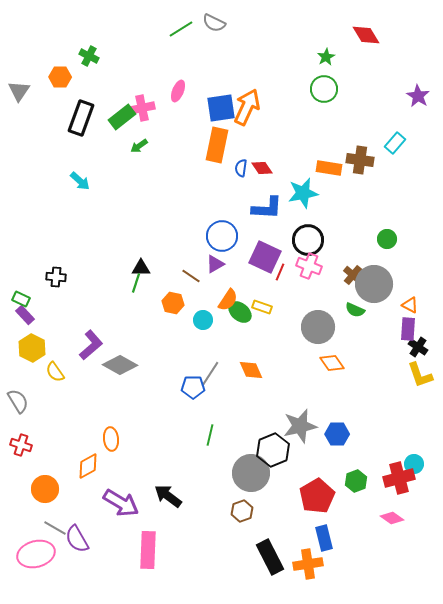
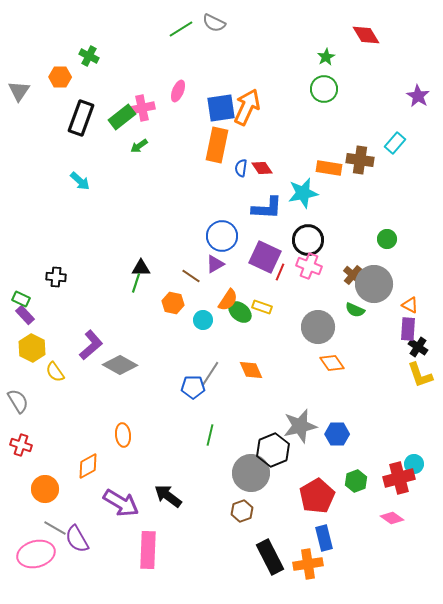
orange ellipse at (111, 439): moved 12 px right, 4 px up
